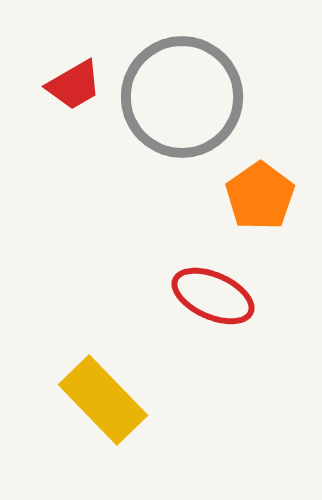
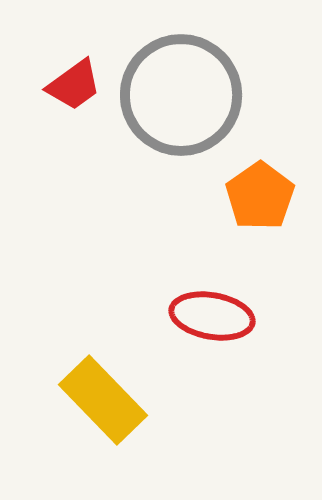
red trapezoid: rotated 6 degrees counterclockwise
gray circle: moved 1 px left, 2 px up
red ellipse: moved 1 px left, 20 px down; rotated 14 degrees counterclockwise
